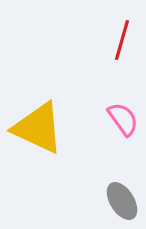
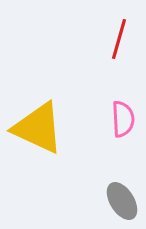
red line: moved 3 px left, 1 px up
pink semicircle: rotated 33 degrees clockwise
